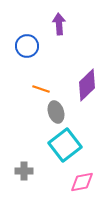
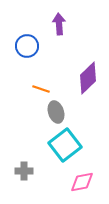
purple diamond: moved 1 px right, 7 px up
